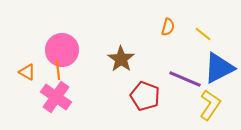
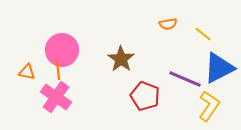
orange semicircle: moved 3 px up; rotated 66 degrees clockwise
orange triangle: rotated 18 degrees counterclockwise
yellow L-shape: moved 1 px left, 1 px down
